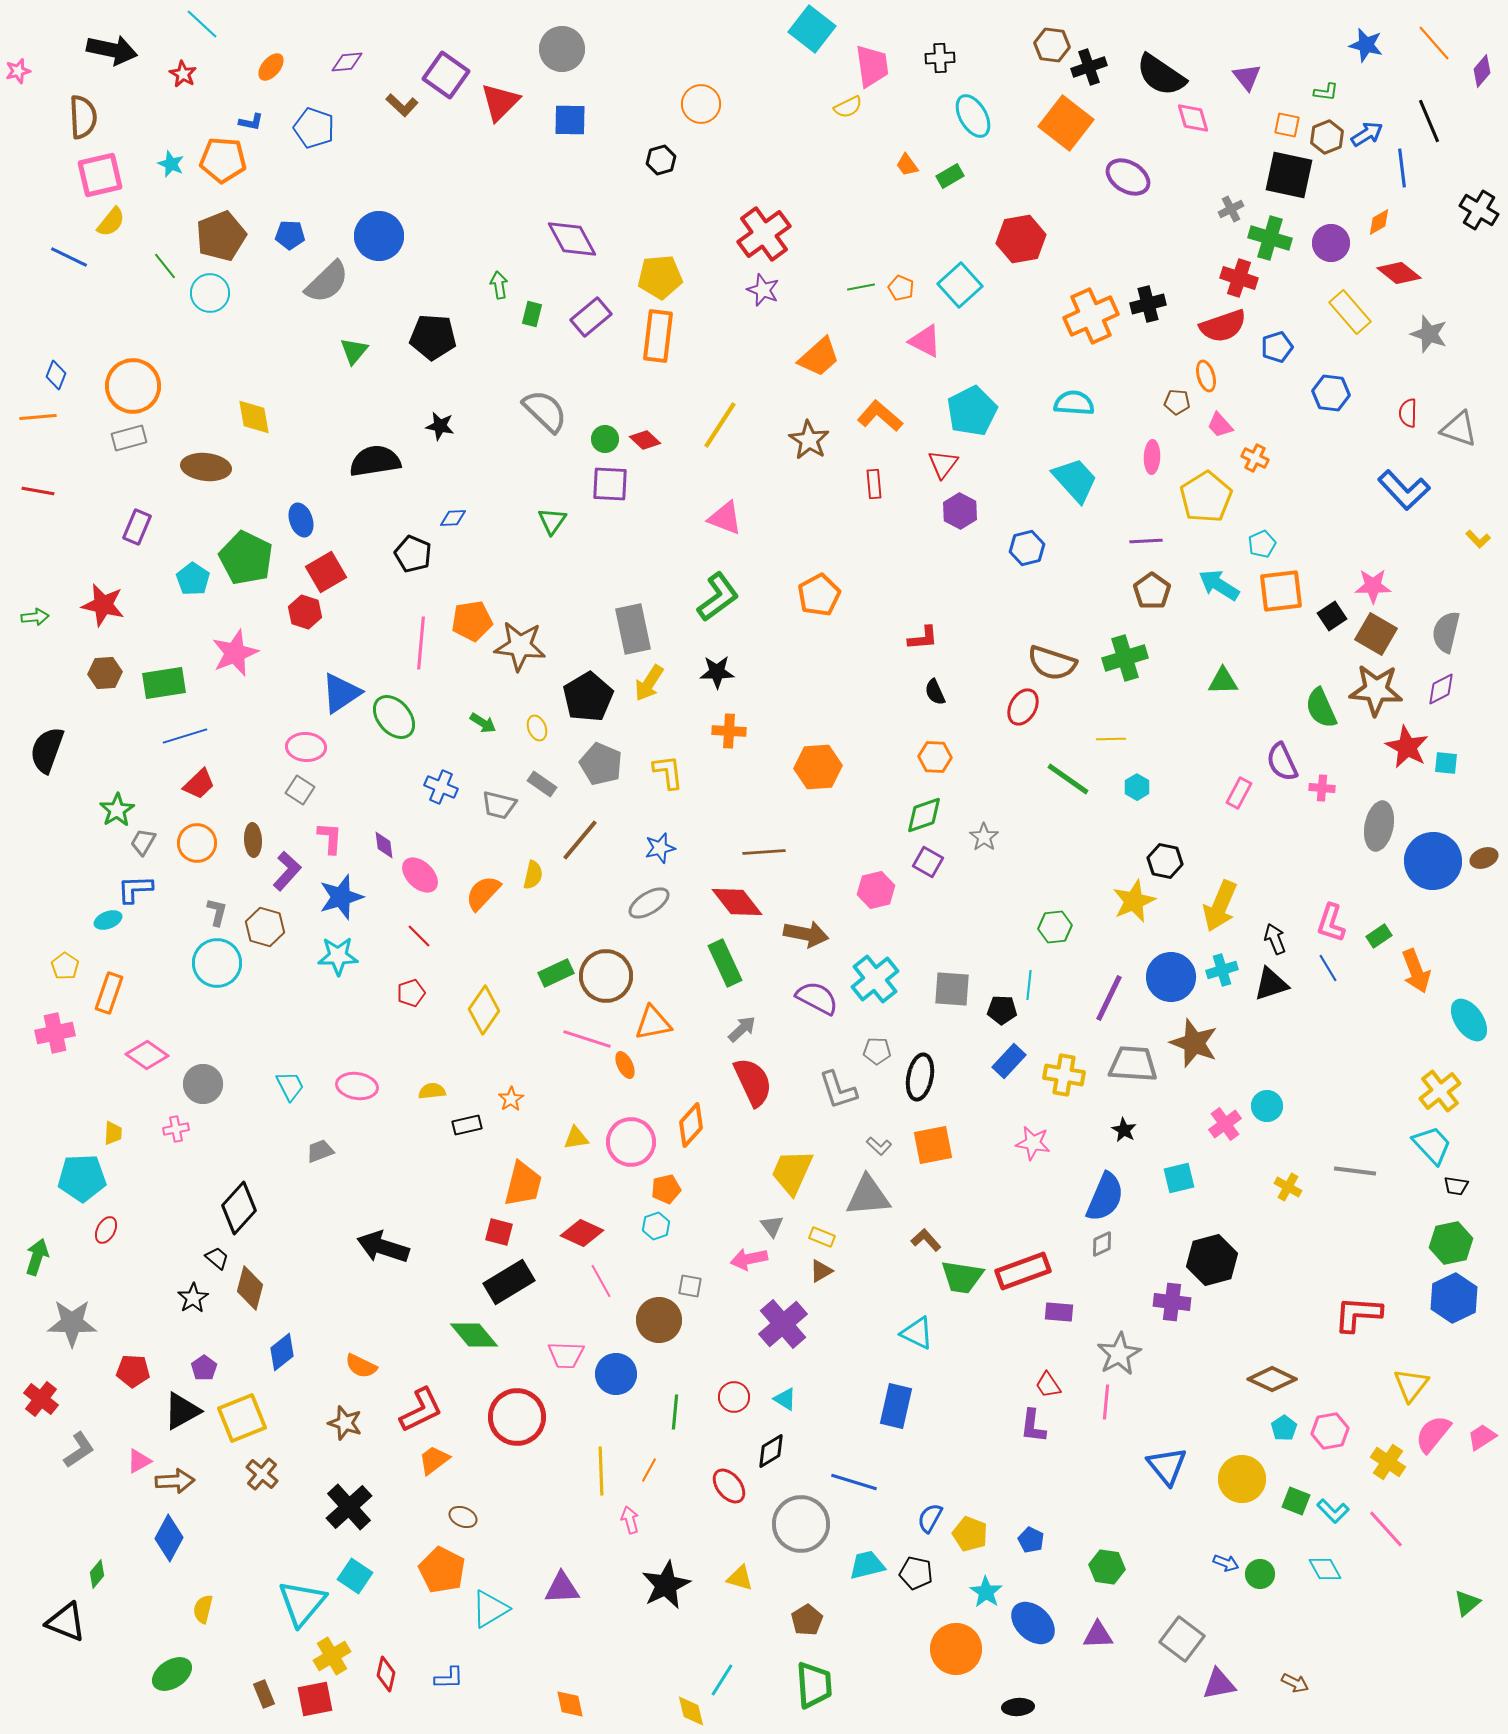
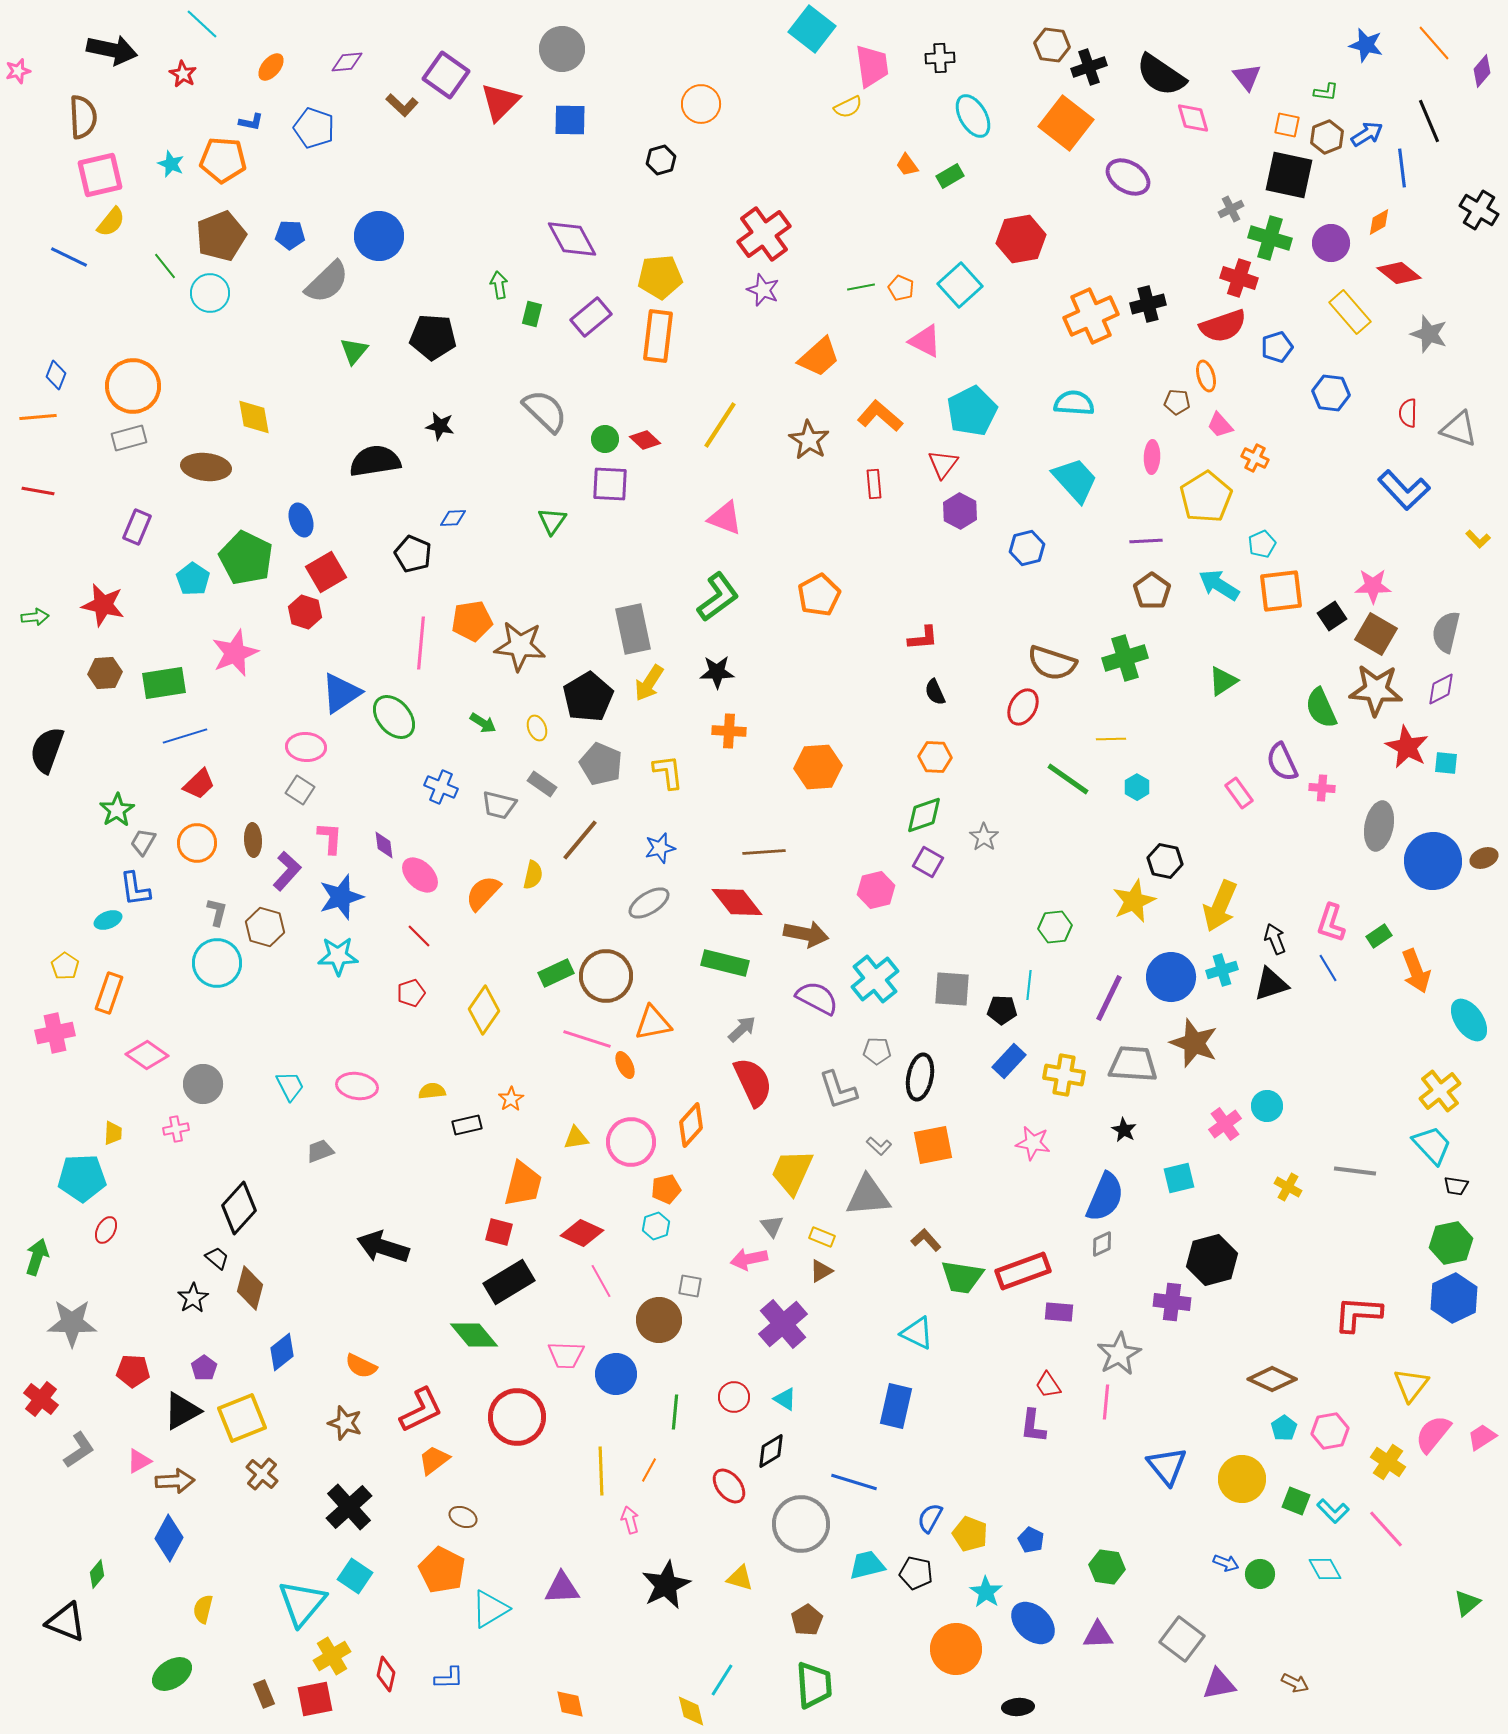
green triangle at (1223, 681): rotated 32 degrees counterclockwise
pink rectangle at (1239, 793): rotated 64 degrees counterclockwise
blue L-shape at (135, 889): rotated 96 degrees counterclockwise
green rectangle at (725, 963): rotated 51 degrees counterclockwise
